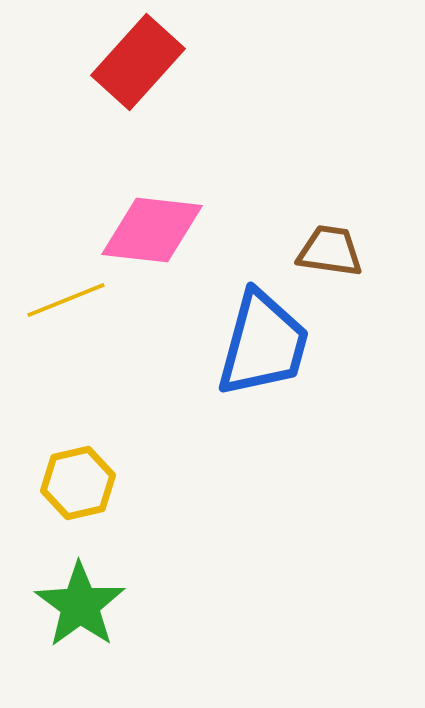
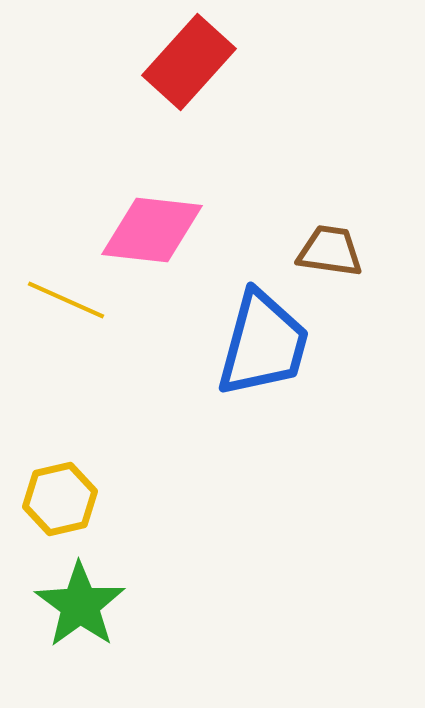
red rectangle: moved 51 px right
yellow line: rotated 46 degrees clockwise
yellow hexagon: moved 18 px left, 16 px down
